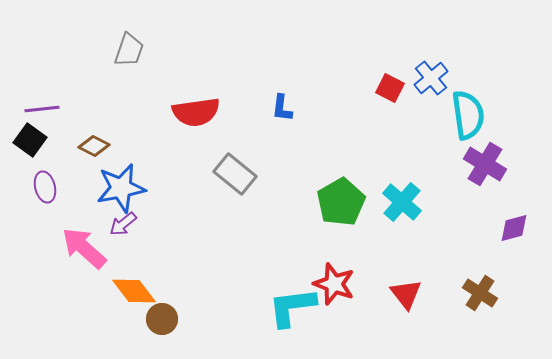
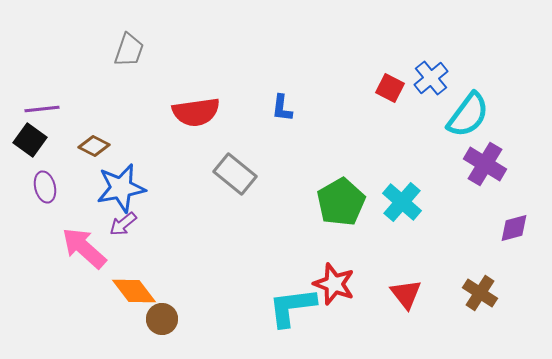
cyan semicircle: rotated 45 degrees clockwise
